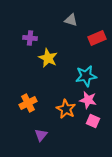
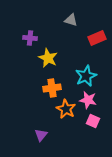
cyan star: rotated 15 degrees counterclockwise
orange cross: moved 24 px right, 15 px up; rotated 18 degrees clockwise
